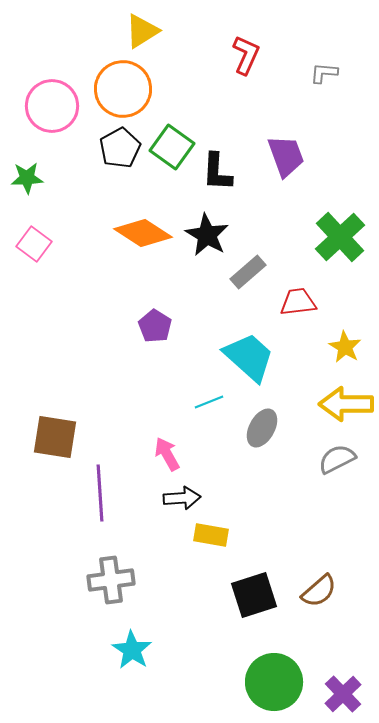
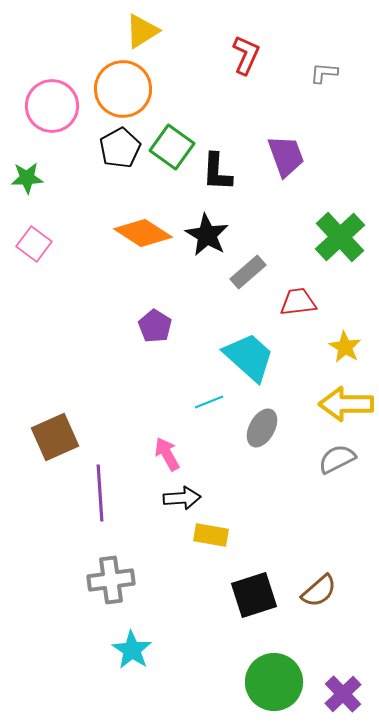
brown square: rotated 33 degrees counterclockwise
